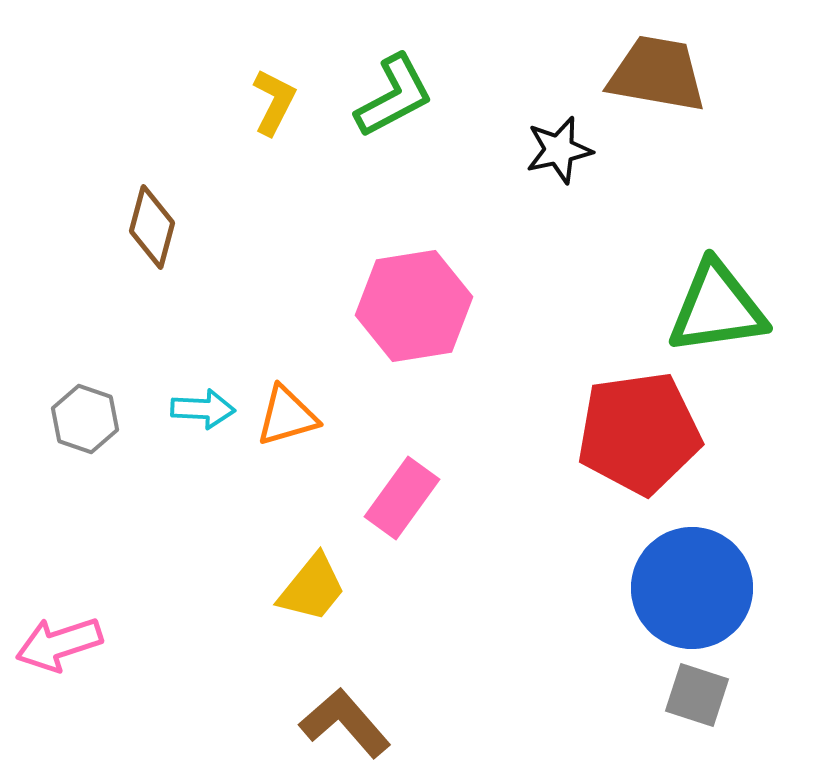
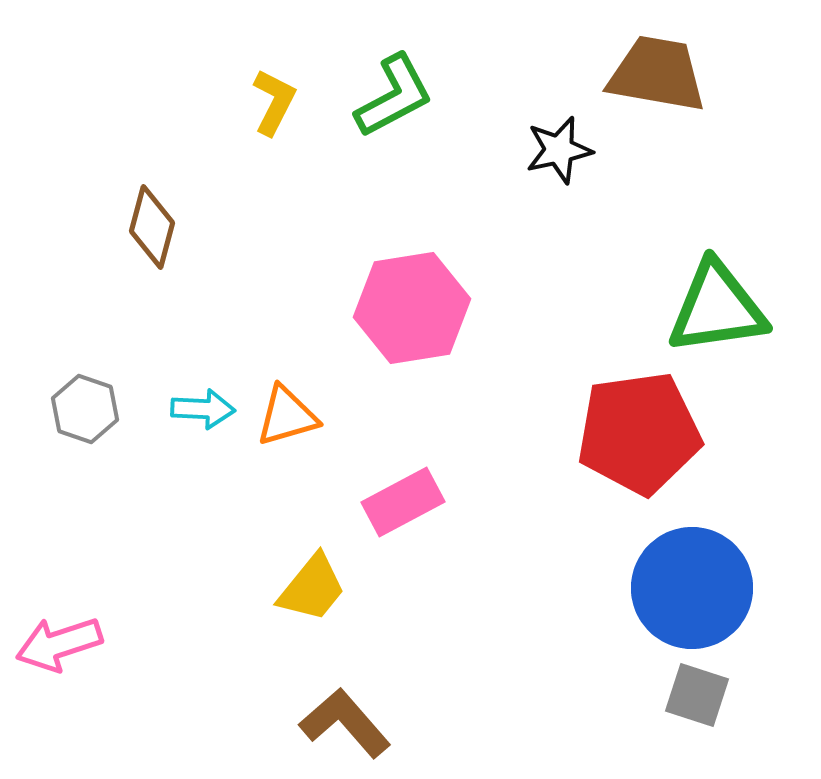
pink hexagon: moved 2 px left, 2 px down
gray hexagon: moved 10 px up
pink rectangle: moved 1 px right, 4 px down; rotated 26 degrees clockwise
